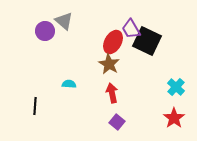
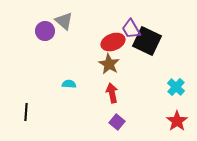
red ellipse: rotated 40 degrees clockwise
black line: moved 9 px left, 6 px down
red star: moved 3 px right, 3 px down
